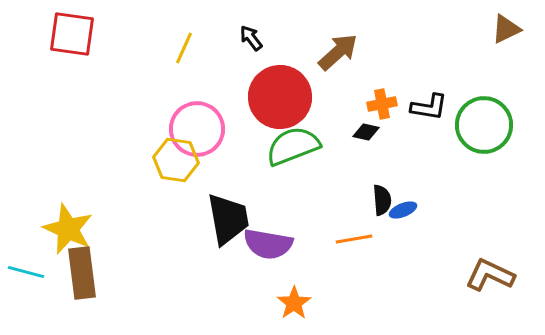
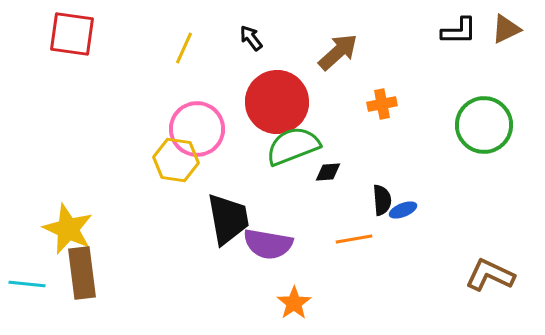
red circle: moved 3 px left, 5 px down
black L-shape: moved 30 px right, 76 px up; rotated 9 degrees counterclockwise
black diamond: moved 38 px left, 40 px down; rotated 16 degrees counterclockwise
cyan line: moved 1 px right, 12 px down; rotated 9 degrees counterclockwise
